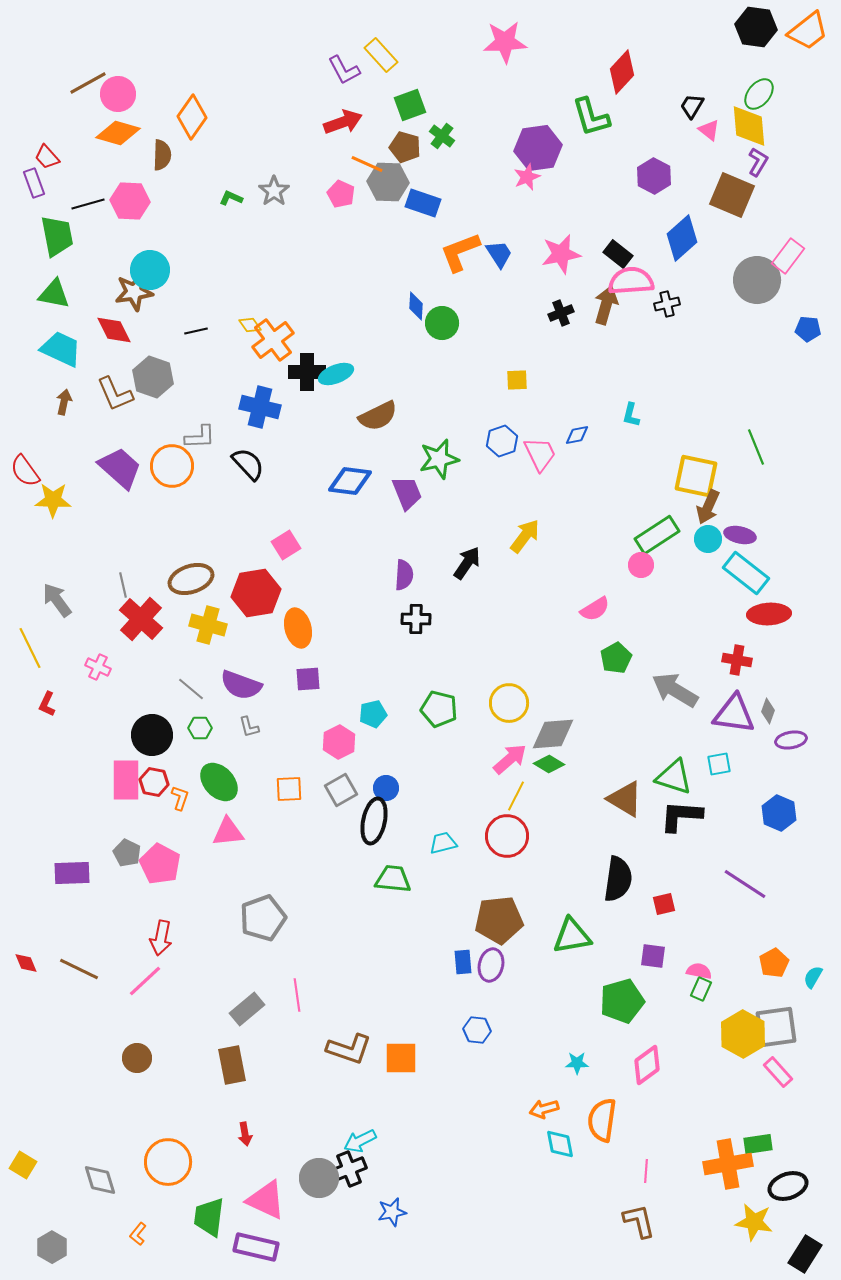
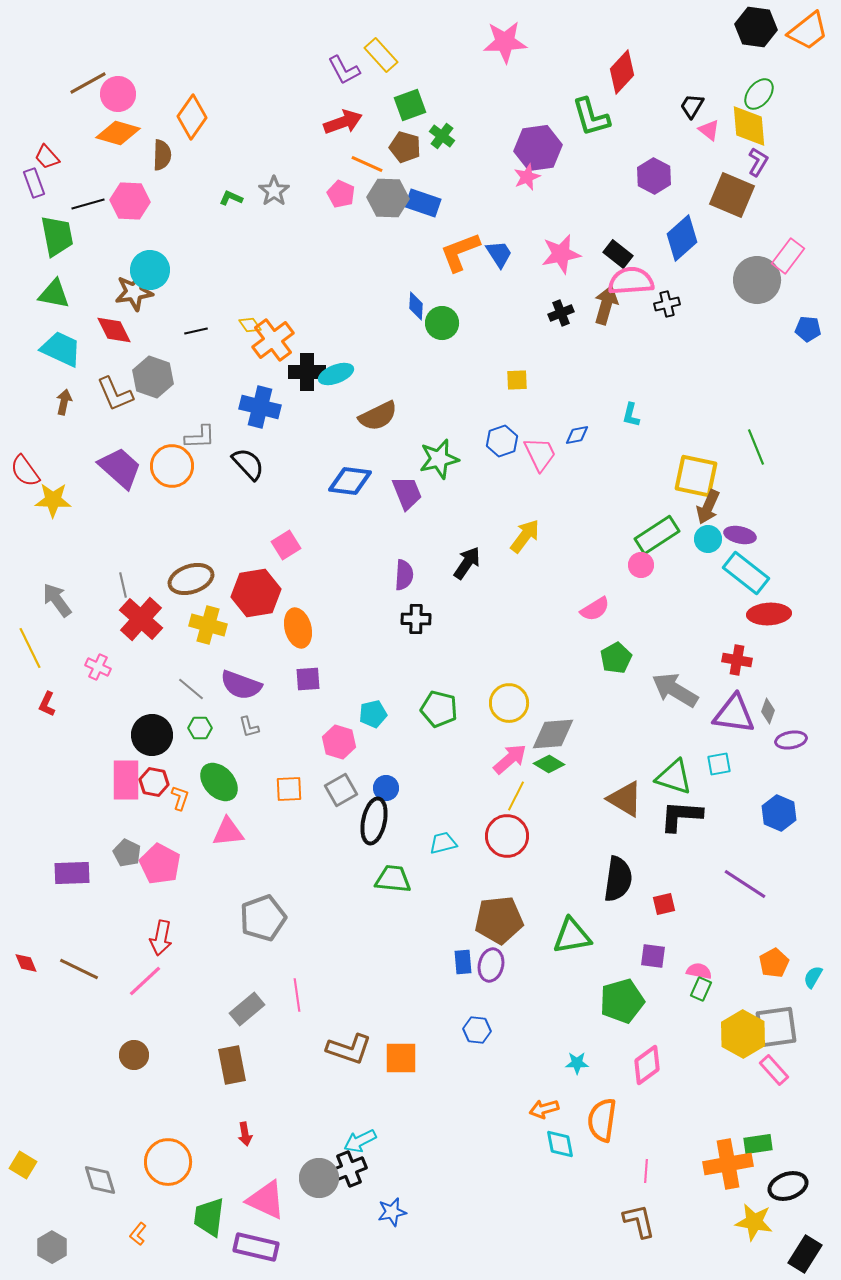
gray hexagon at (388, 182): moved 16 px down
pink hexagon at (339, 742): rotated 16 degrees counterclockwise
brown circle at (137, 1058): moved 3 px left, 3 px up
pink rectangle at (778, 1072): moved 4 px left, 2 px up
